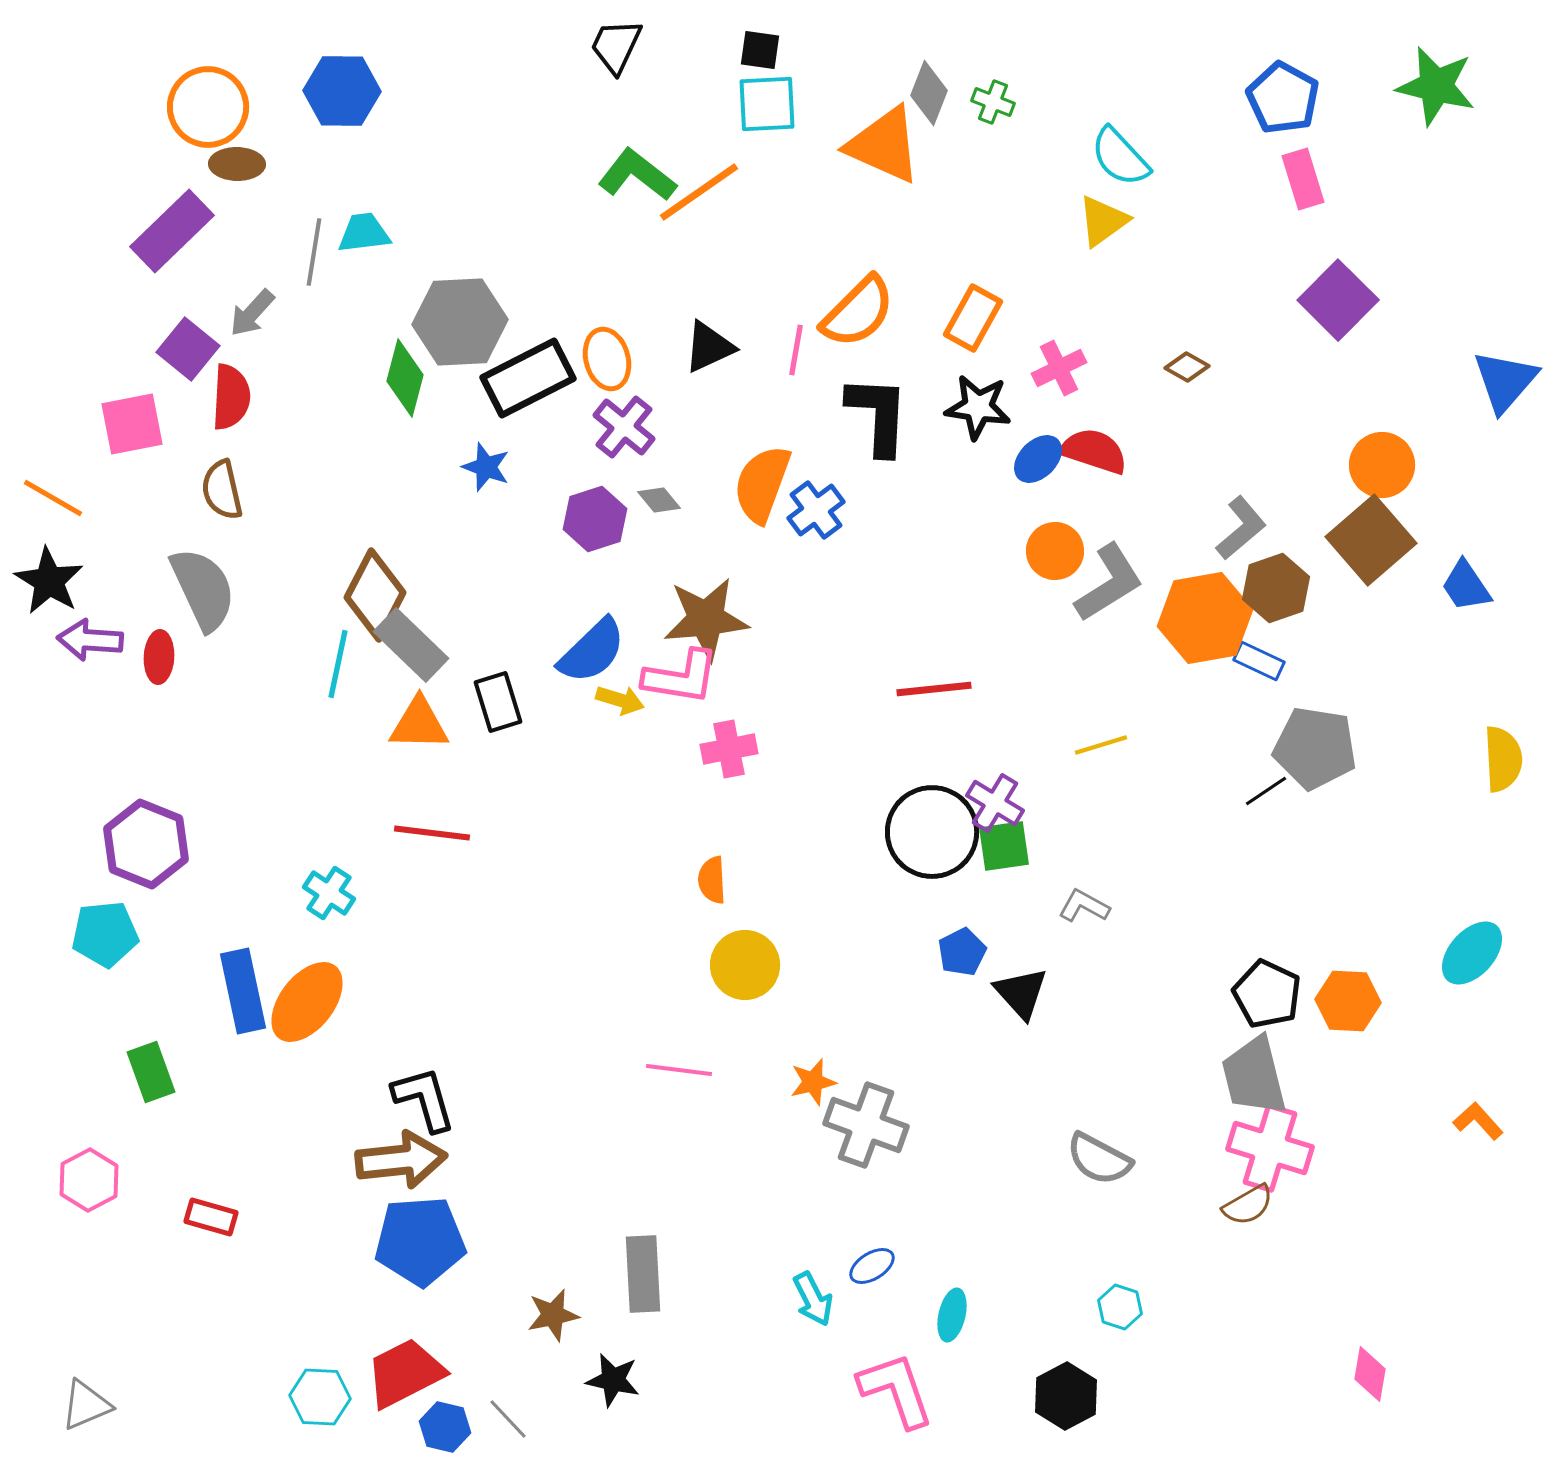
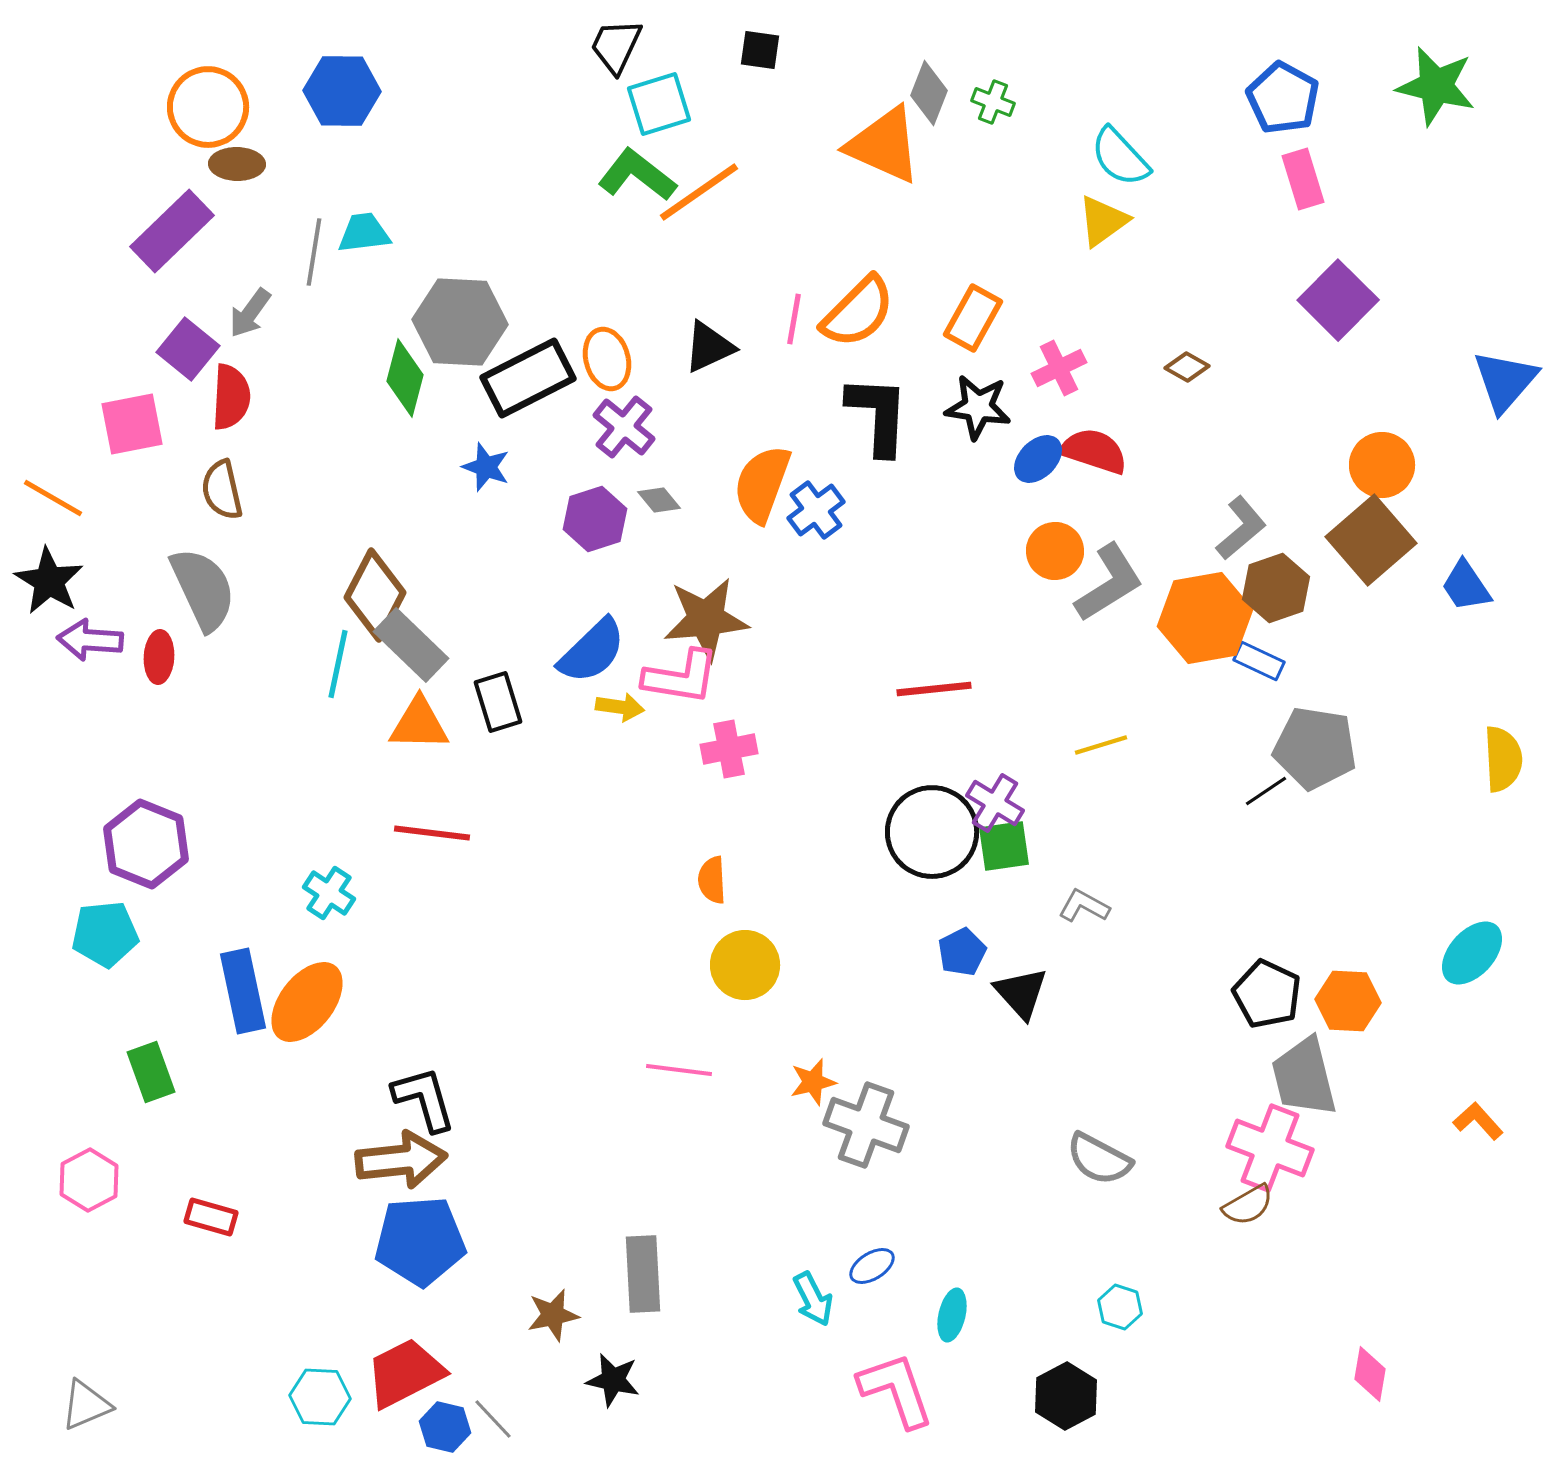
cyan square at (767, 104): moved 108 px left; rotated 14 degrees counterclockwise
gray arrow at (252, 313): moved 2 px left; rotated 6 degrees counterclockwise
gray hexagon at (460, 322): rotated 6 degrees clockwise
pink line at (796, 350): moved 2 px left, 31 px up
yellow arrow at (620, 700): moved 7 px down; rotated 9 degrees counterclockwise
gray trapezoid at (1254, 1076): moved 50 px right, 1 px down
pink cross at (1270, 1148): rotated 4 degrees clockwise
gray line at (508, 1419): moved 15 px left
